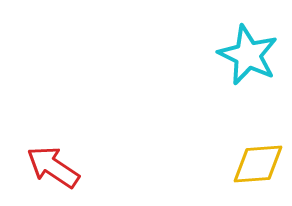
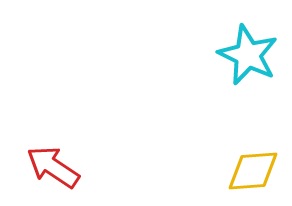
yellow diamond: moved 5 px left, 7 px down
